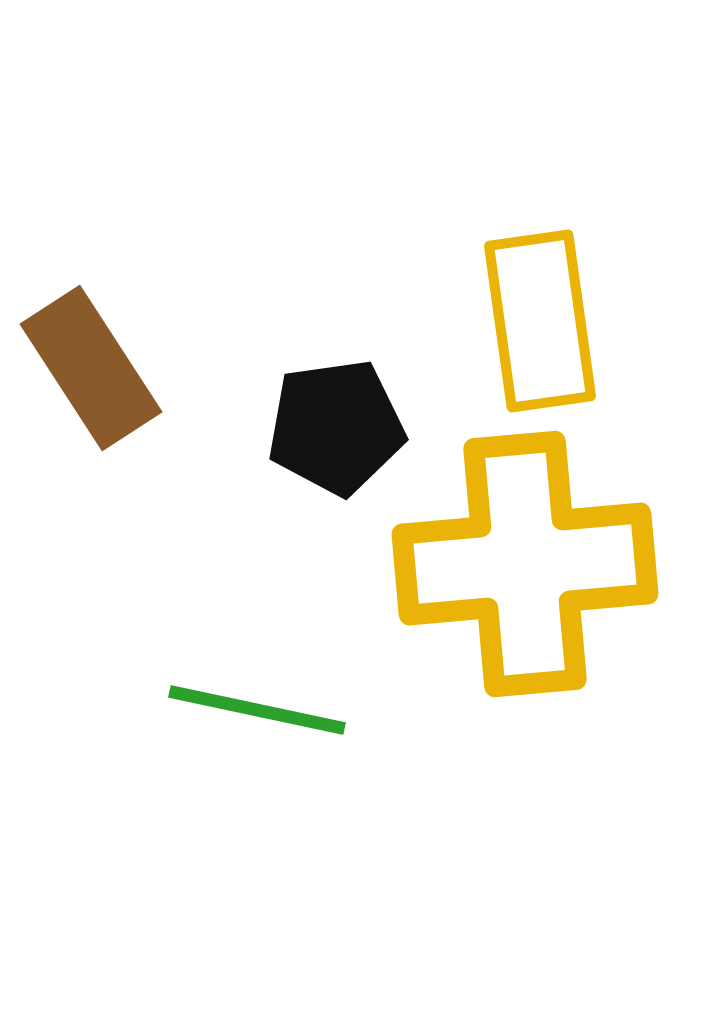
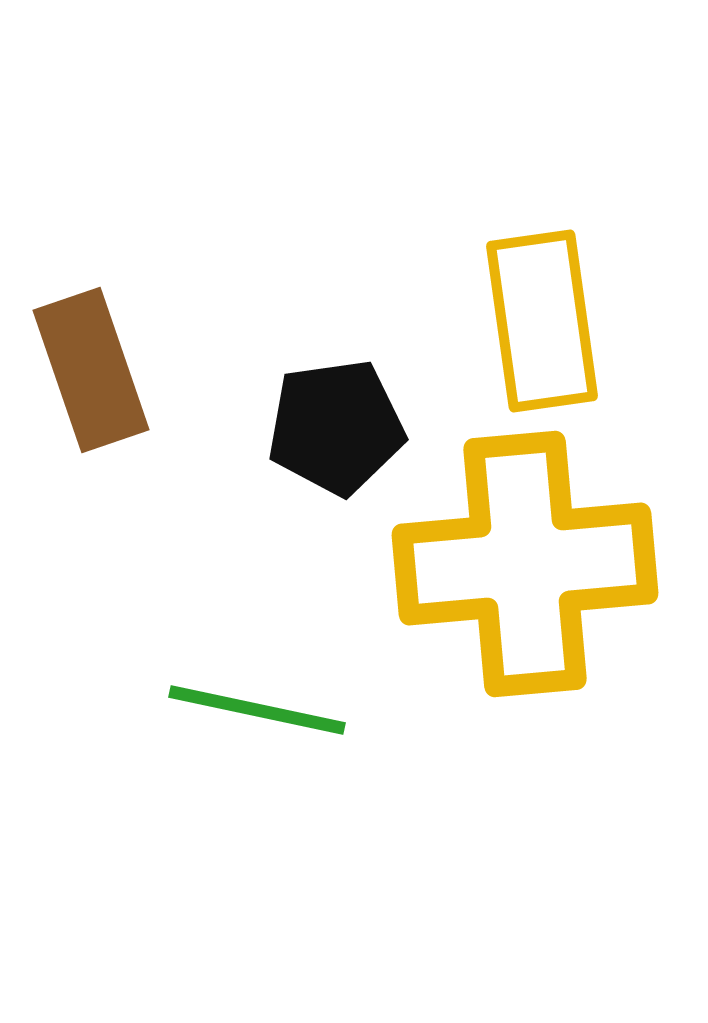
yellow rectangle: moved 2 px right
brown rectangle: moved 2 px down; rotated 14 degrees clockwise
